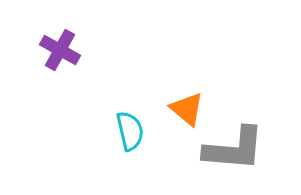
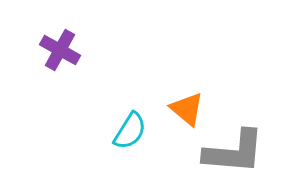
cyan semicircle: rotated 45 degrees clockwise
gray L-shape: moved 3 px down
